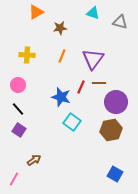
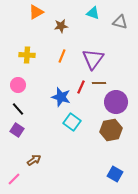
brown star: moved 1 px right, 2 px up
purple square: moved 2 px left
pink line: rotated 16 degrees clockwise
